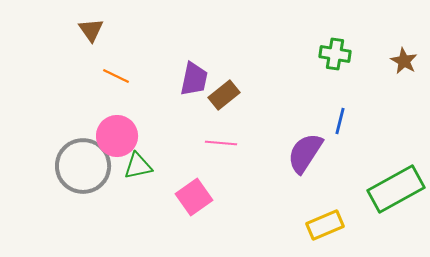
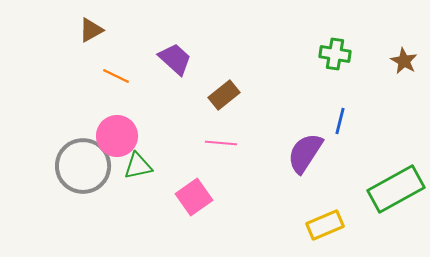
brown triangle: rotated 36 degrees clockwise
purple trapezoid: moved 19 px left, 20 px up; rotated 60 degrees counterclockwise
